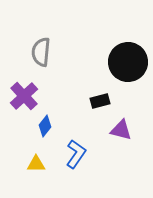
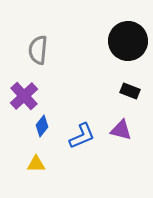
gray semicircle: moved 3 px left, 2 px up
black circle: moved 21 px up
black rectangle: moved 30 px right, 10 px up; rotated 36 degrees clockwise
blue diamond: moved 3 px left
blue L-shape: moved 6 px right, 18 px up; rotated 32 degrees clockwise
